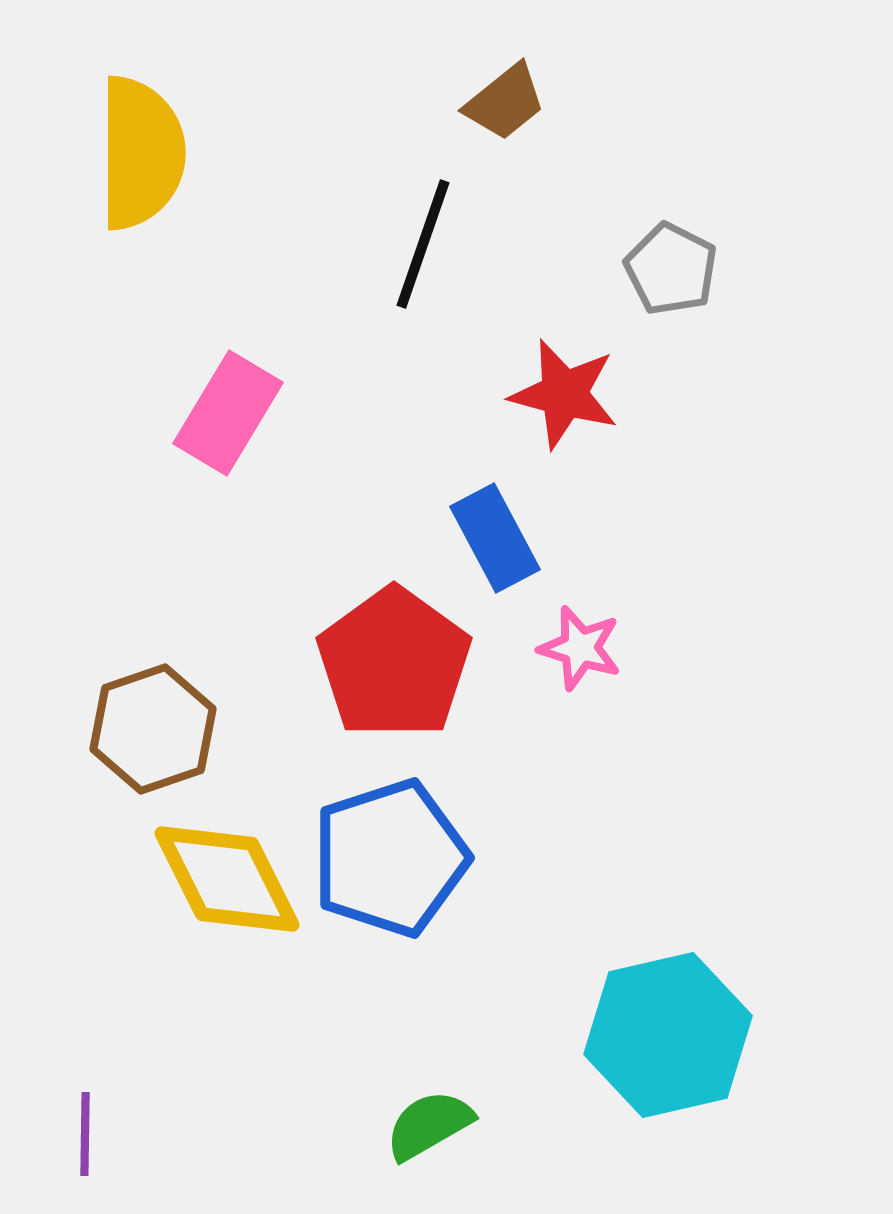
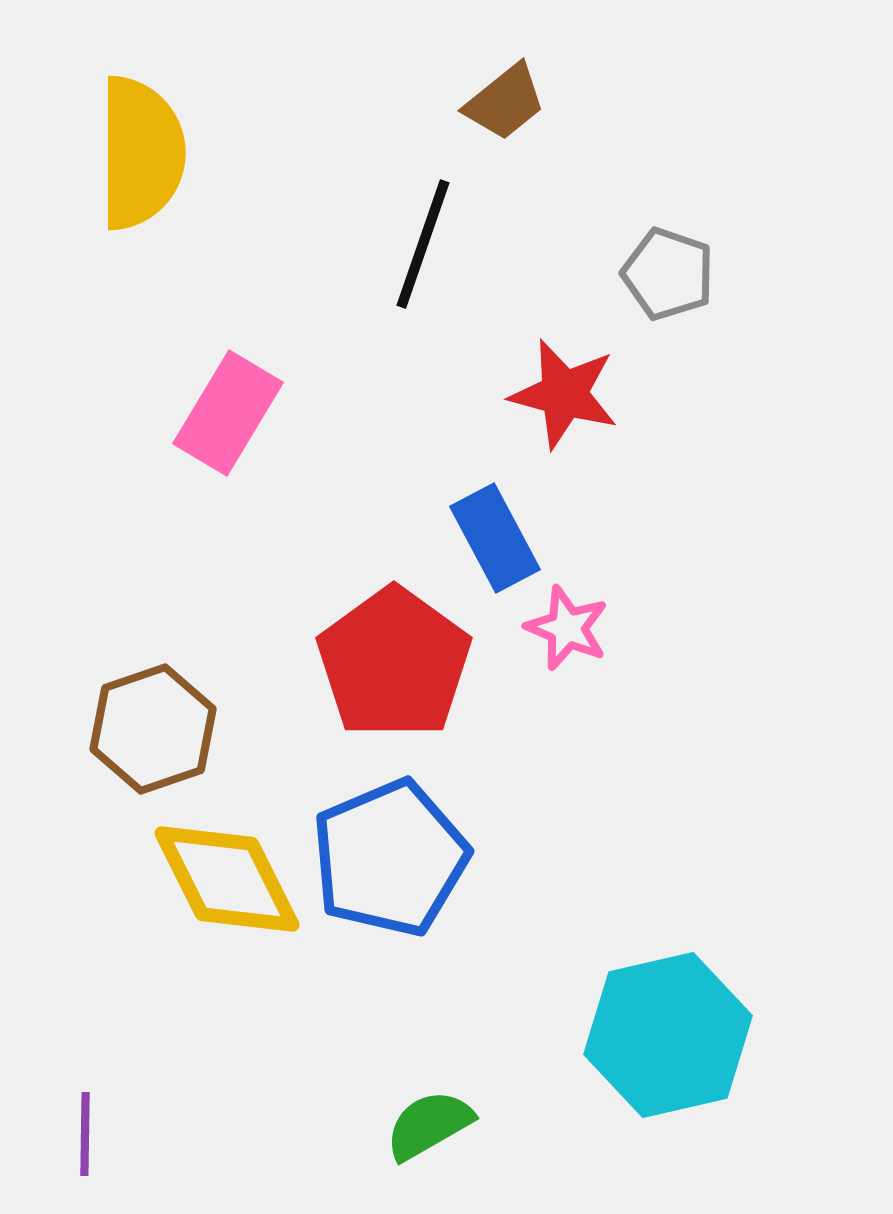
gray pentagon: moved 3 px left, 5 px down; rotated 8 degrees counterclockwise
pink star: moved 13 px left, 20 px up; rotated 6 degrees clockwise
blue pentagon: rotated 5 degrees counterclockwise
